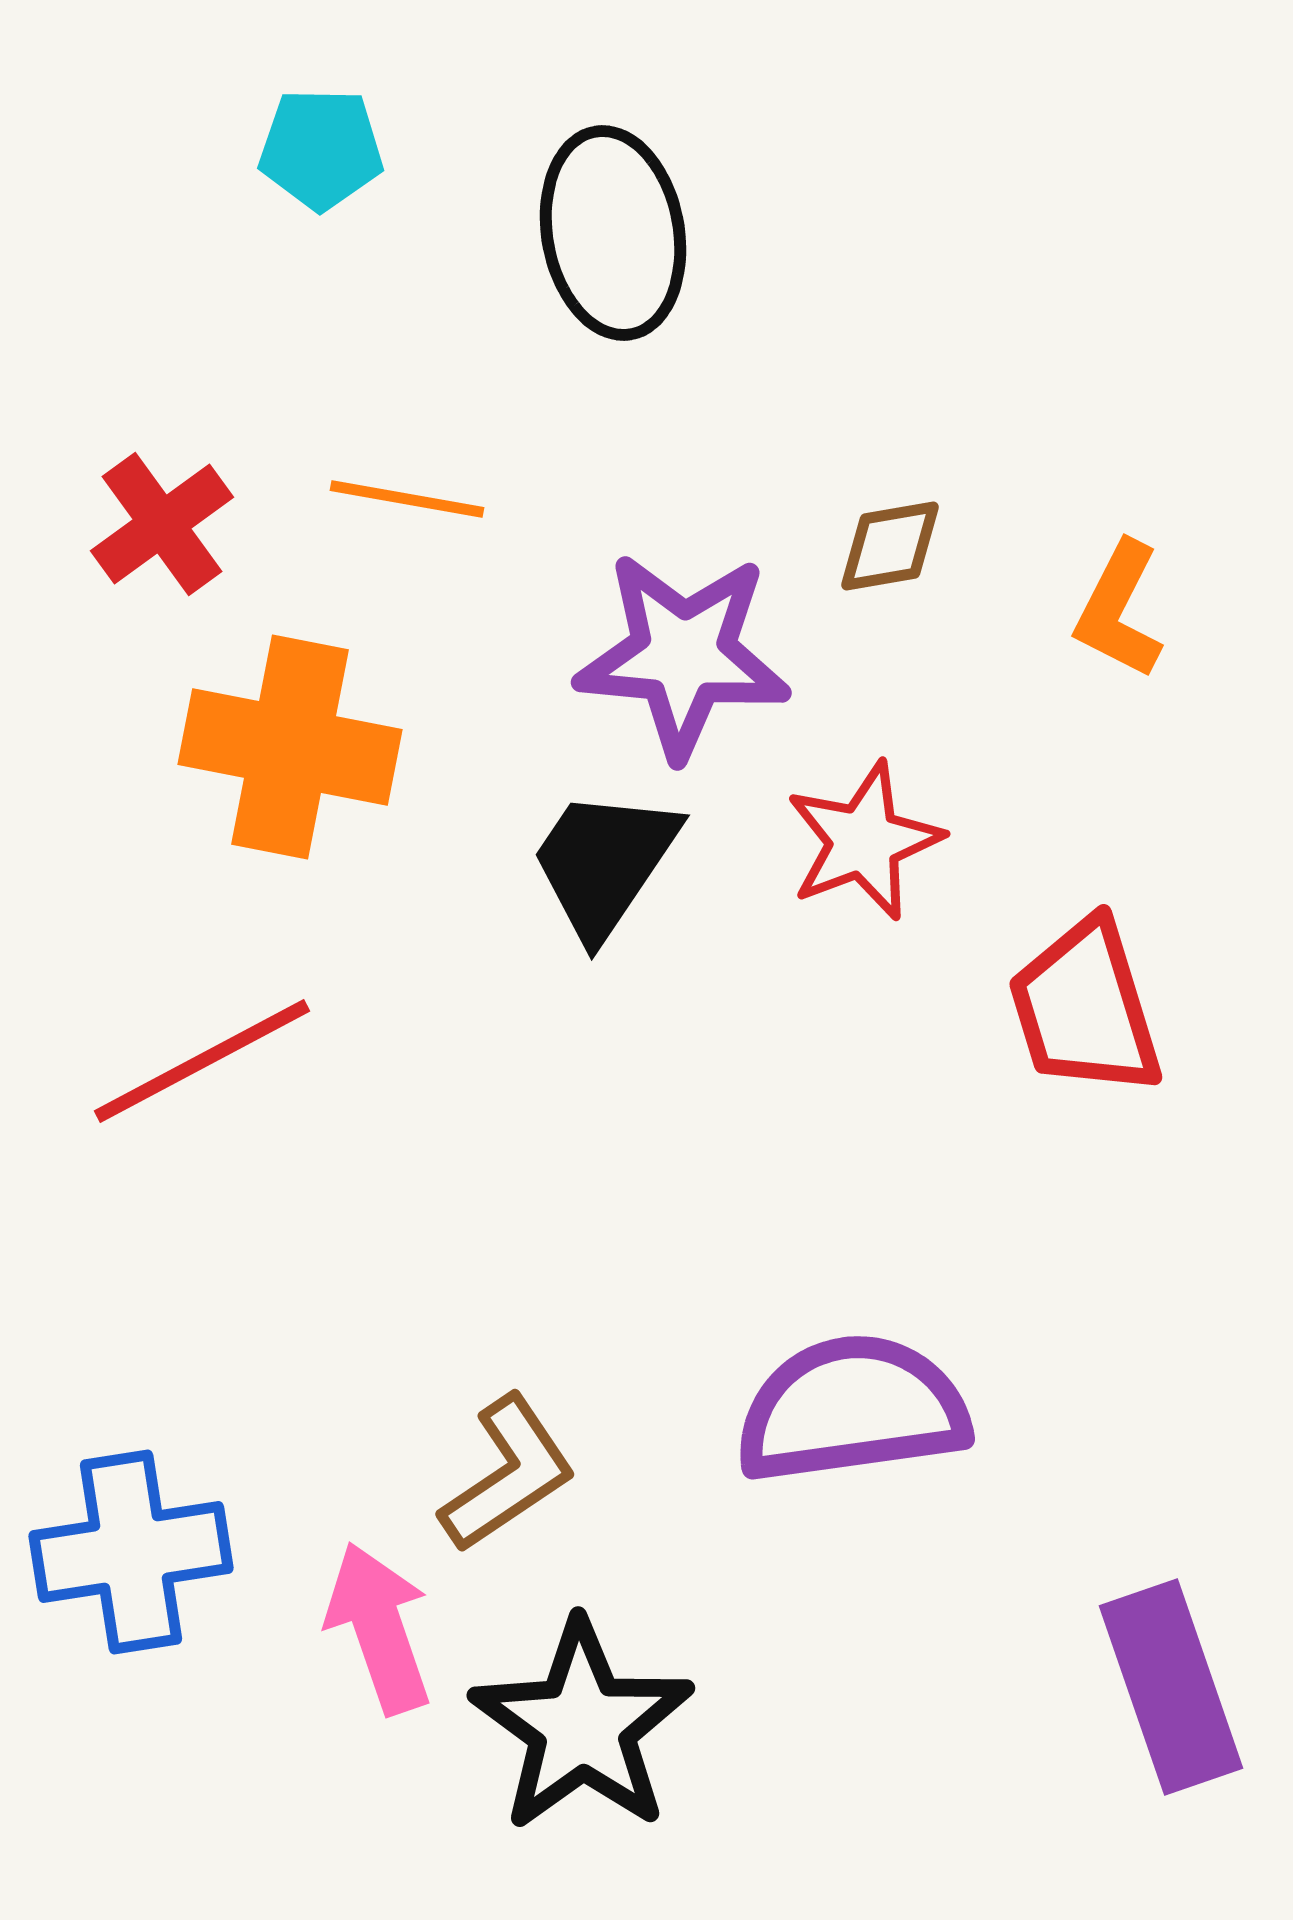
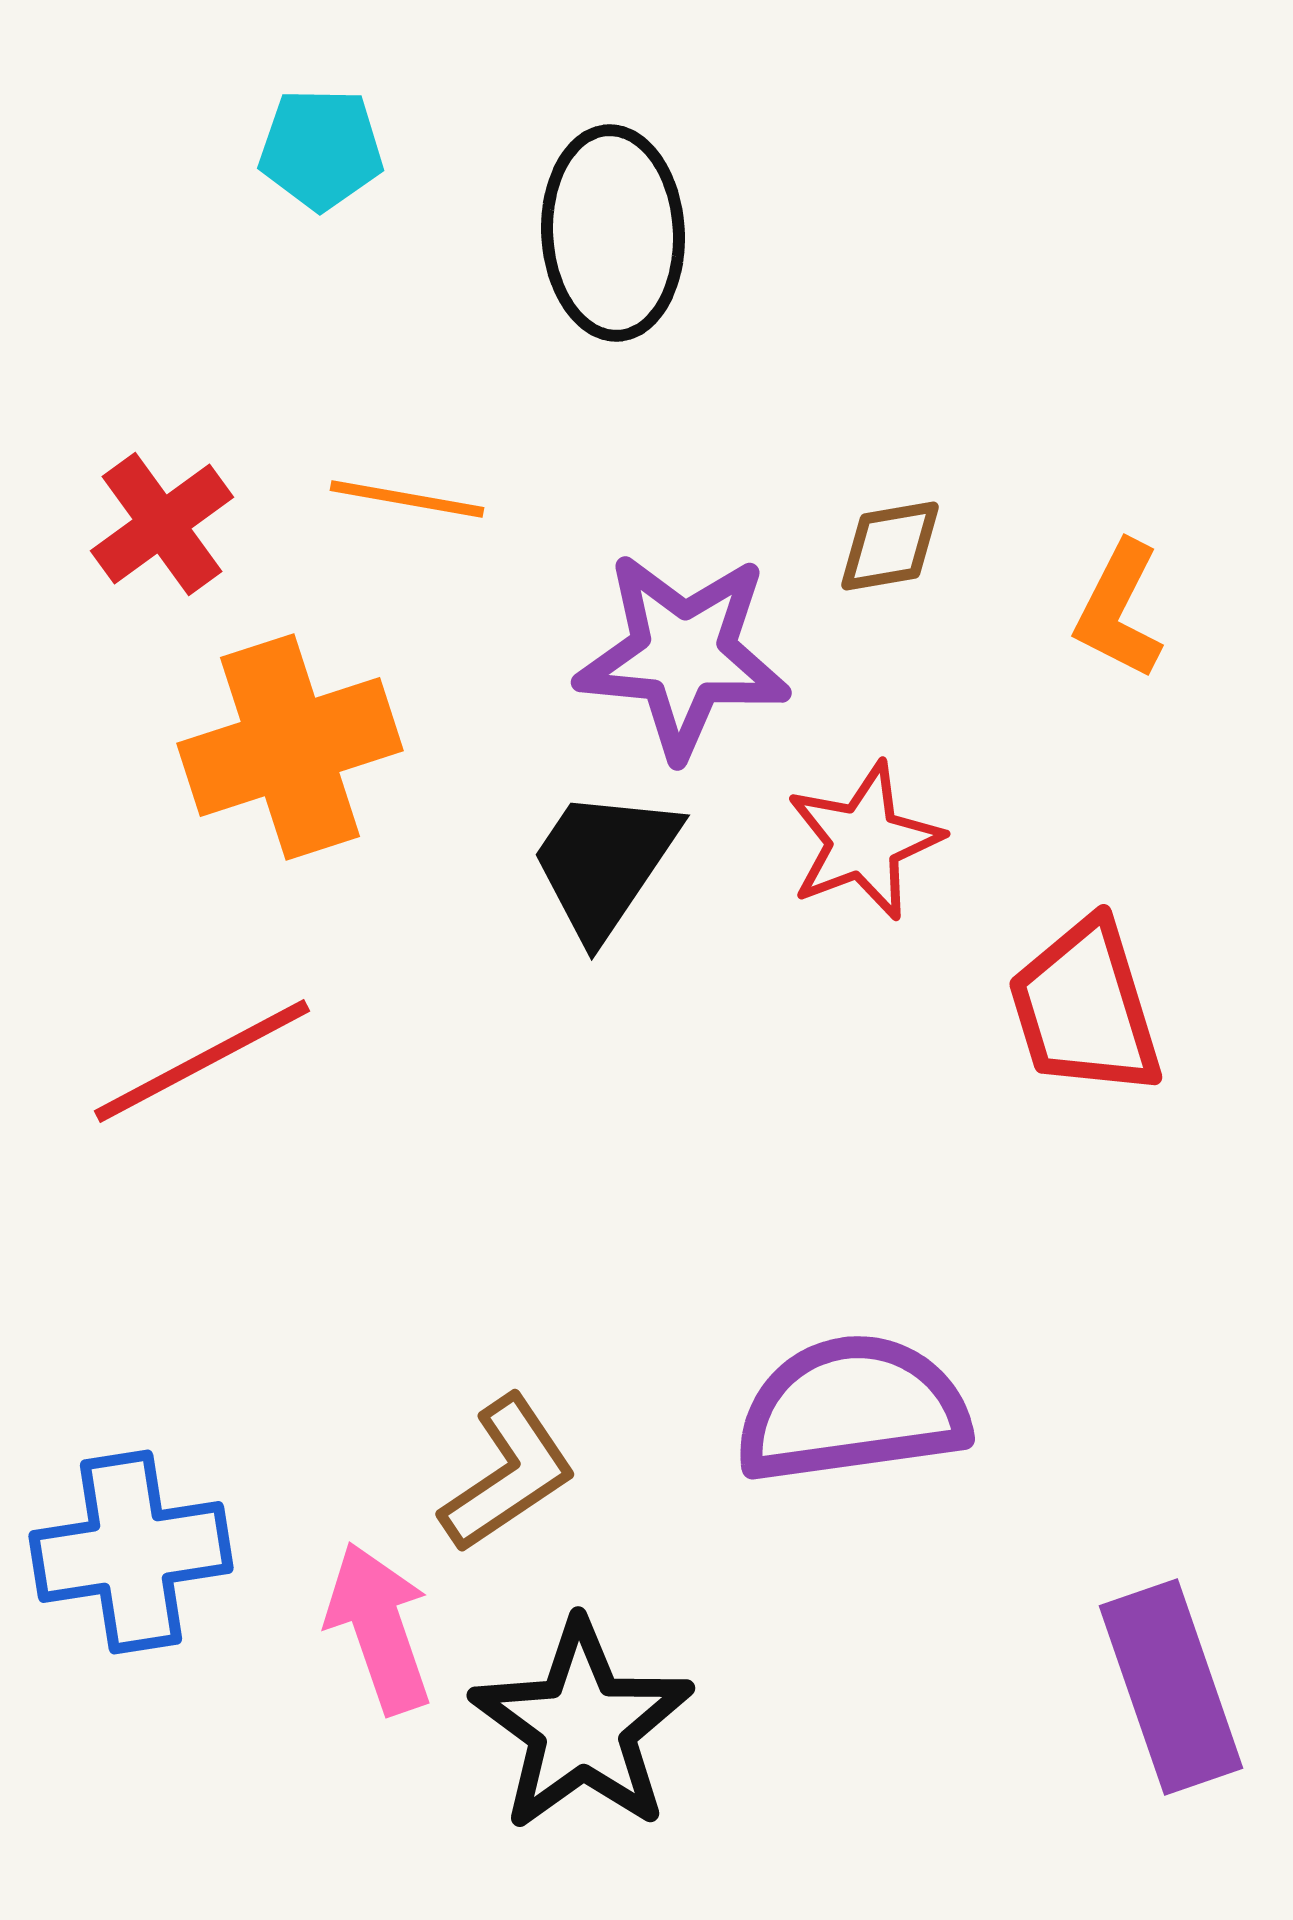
black ellipse: rotated 7 degrees clockwise
orange cross: rotated 29 degrees counterclockwise
